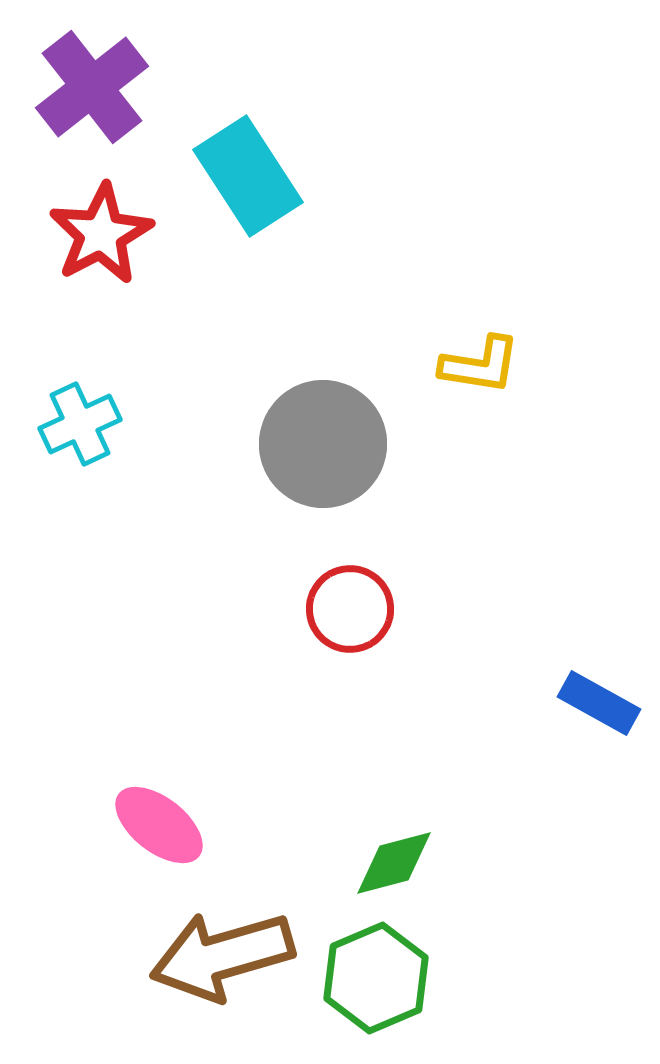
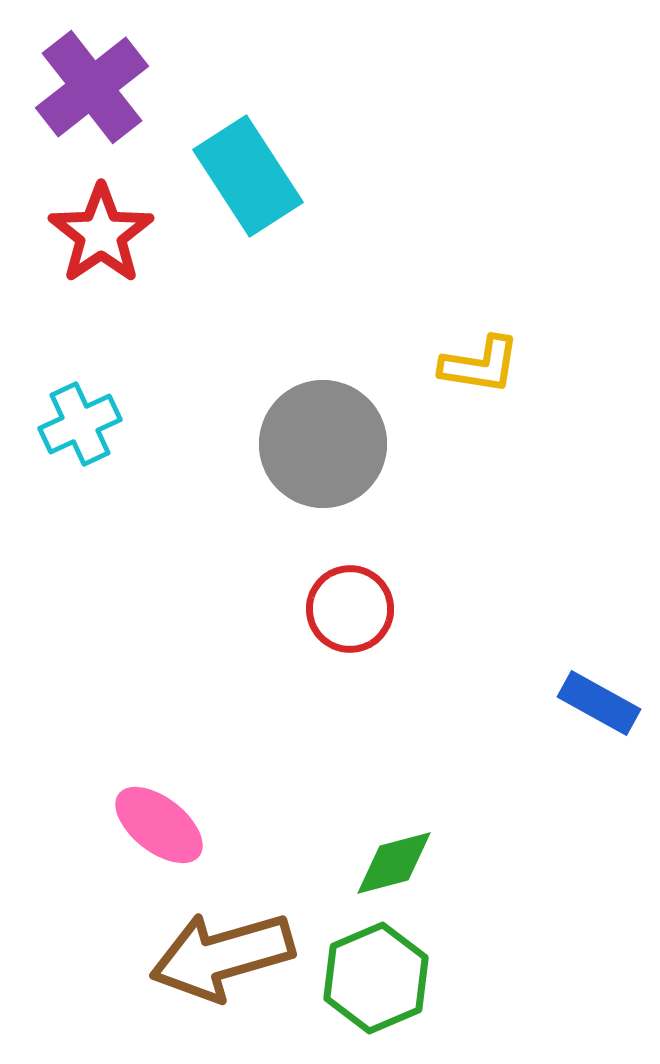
red star: rotated 6 degrees counterclockwise
